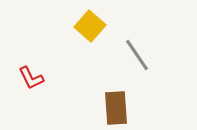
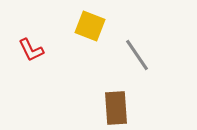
yellow square: rotated 20 degrees counterclockwise
red L-shape: moved 28 px up
